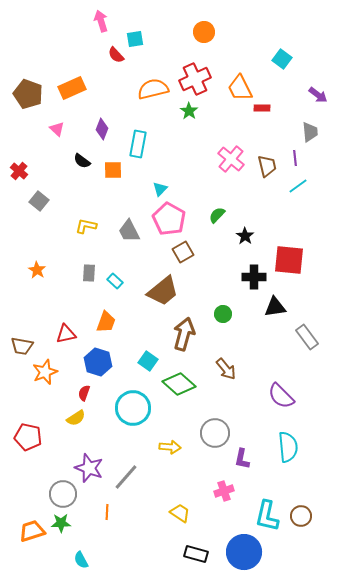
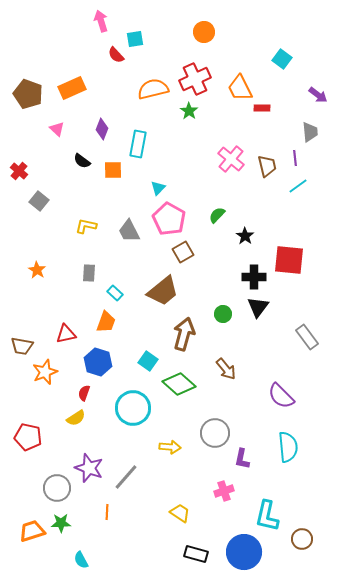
cyan triangle at (160, 189): moved 2 px left, 1 px up
cyan rectangle at (115, 281): moved 12 px down
black triangle at (275, 307): moved 17 px left; rotated 45 degrees counterclockwise
gray circle at (63, 494): moved 6 px left, 6 px up
brown circle at (301, 516): moved 1 px right, 23 px down
